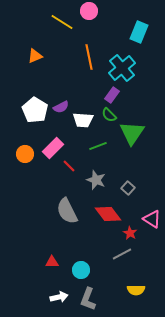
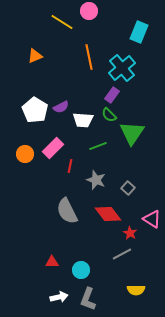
red line: moved 1 px right; rotated 56 degrees clockwise
